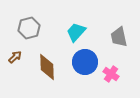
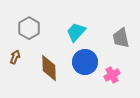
gray hexagon: rotated 15 degrees counterclockwise
gray trapezoid: moved 2 px right, 1 px down
brown arrow: rotated 24 degrees counterclockwise
brown diamond: moved 2 px right, 1 px down
pink cross: moved 1 px right, 1 px down; rotated 28 degrees clockwise
